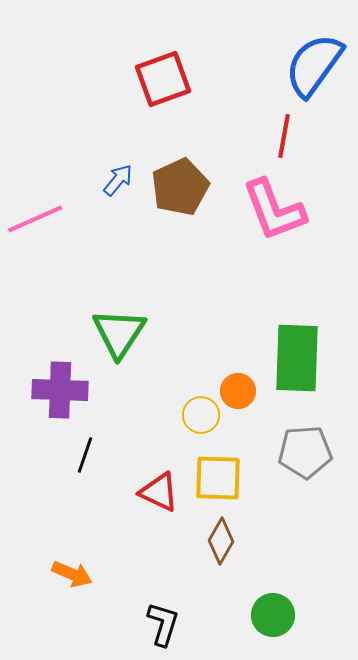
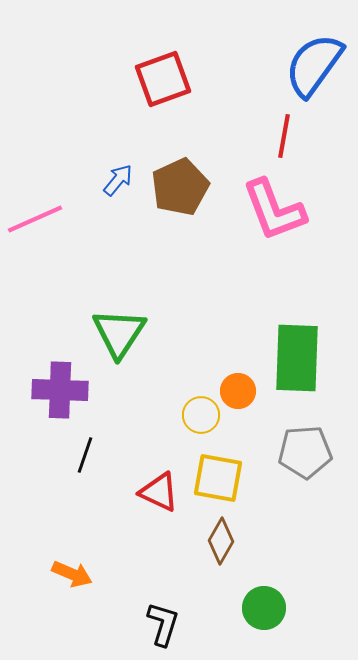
yellow square: rotated 8 degrees clockwise
green circle: moved 9 px left, 7 px up
